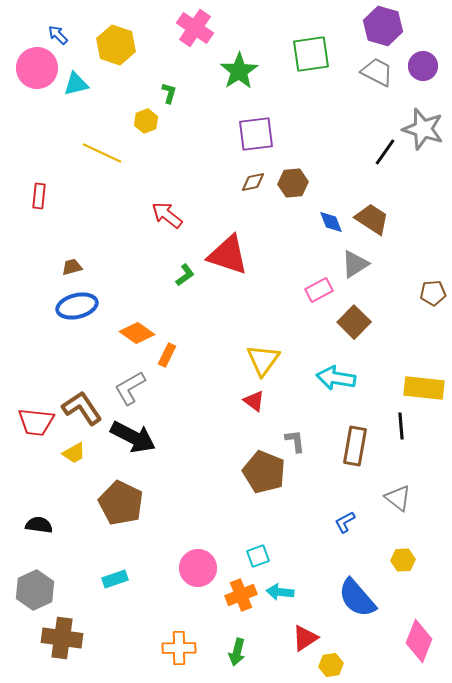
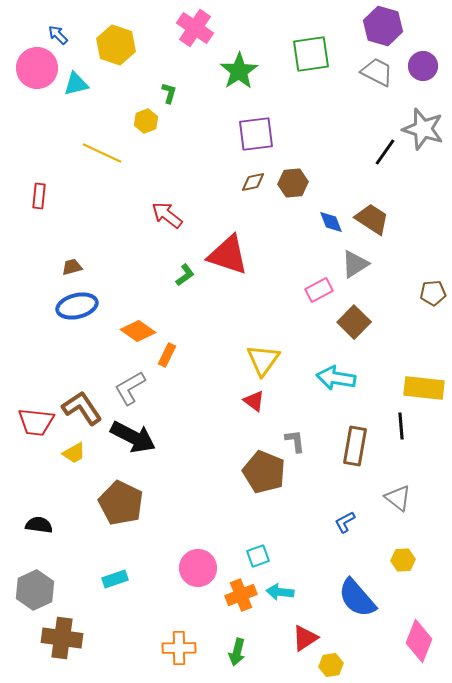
orange diamond at (137, 333): moved 1 px right, 2 px up
